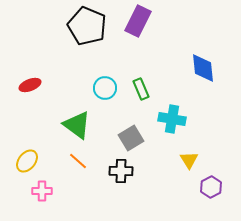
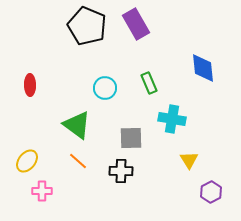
purple rectangle: moved 2 px left, 3 px down; rotated 56 degrees counterclockwise
red ellipse: rotated 70 degrees counterclockwise
green rectangle: moved 8 px right, 6 px up
gray square: rotated 30 degrees clockwise
purple hexagon: moved 5 px down
